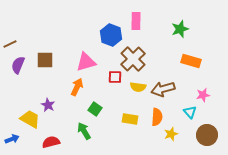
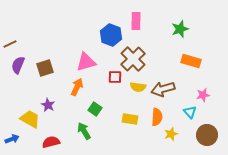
brown square: moved 8 px down; rotated 18 degrees counterclockwise
